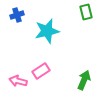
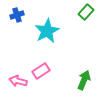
green rectangle: rotated 56 degrees clockwise
cyan star: rotated 15 degrees counterclockwise
